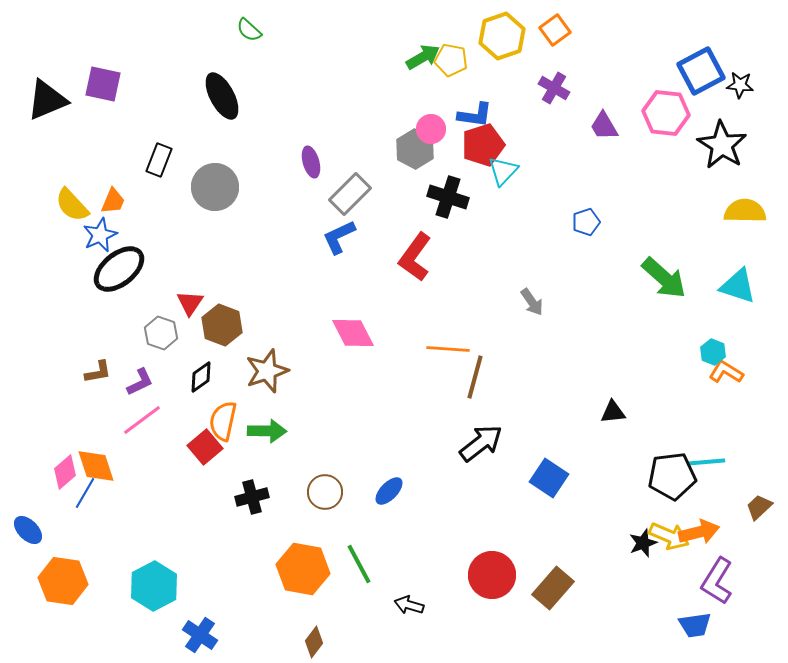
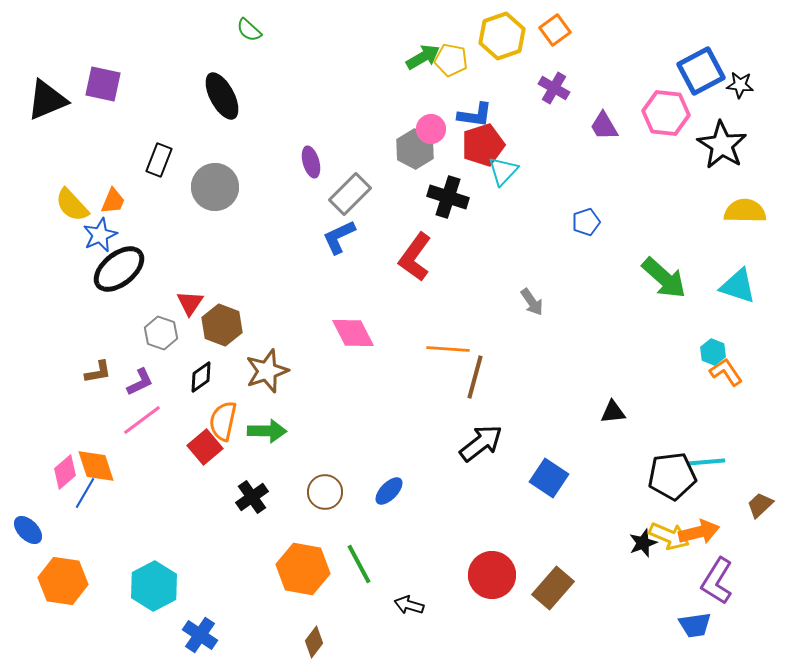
orange L-shape at (726, 372): rotated 24 degrees clockwise
black cross at (252, 497): rotated 20 degrees counterclockwise
brown trapezoid at (759, 507): moved 1 px right, 2 px up
